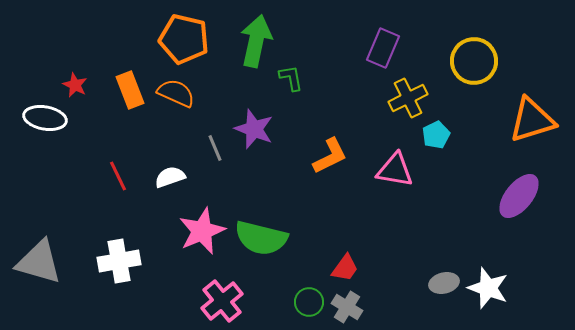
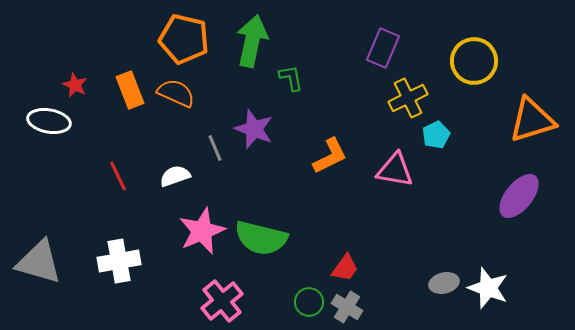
green arrow: moved 4 px left
white ellipse: moved 4 px right, 3 px down
white semicircle: moved 5 px right, 1 px up
